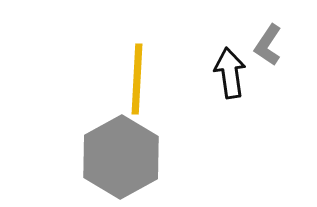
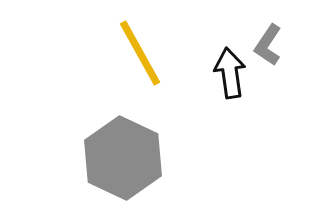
yellow line: moved 3 px right, 26 px up; rotated 32 degrees counterclockwise
gray hexagon: moved 2 px right, 1 px down; rotated 6 degrees counterclockwise
